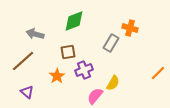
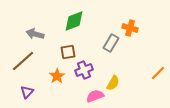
purple triangle: rotated 32 degrees clockwise
pink semicircle: rotated 30 degrees clockwise
